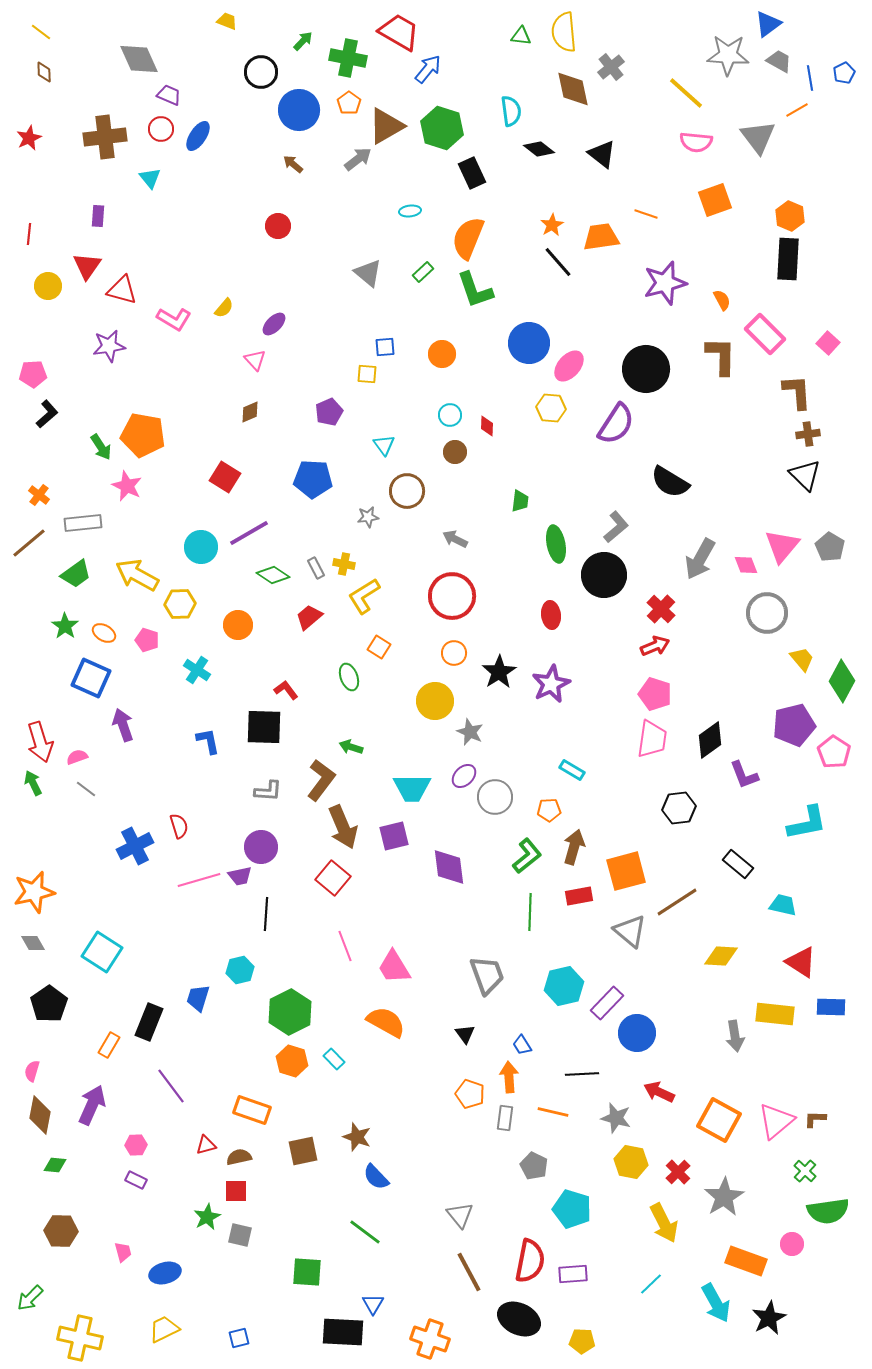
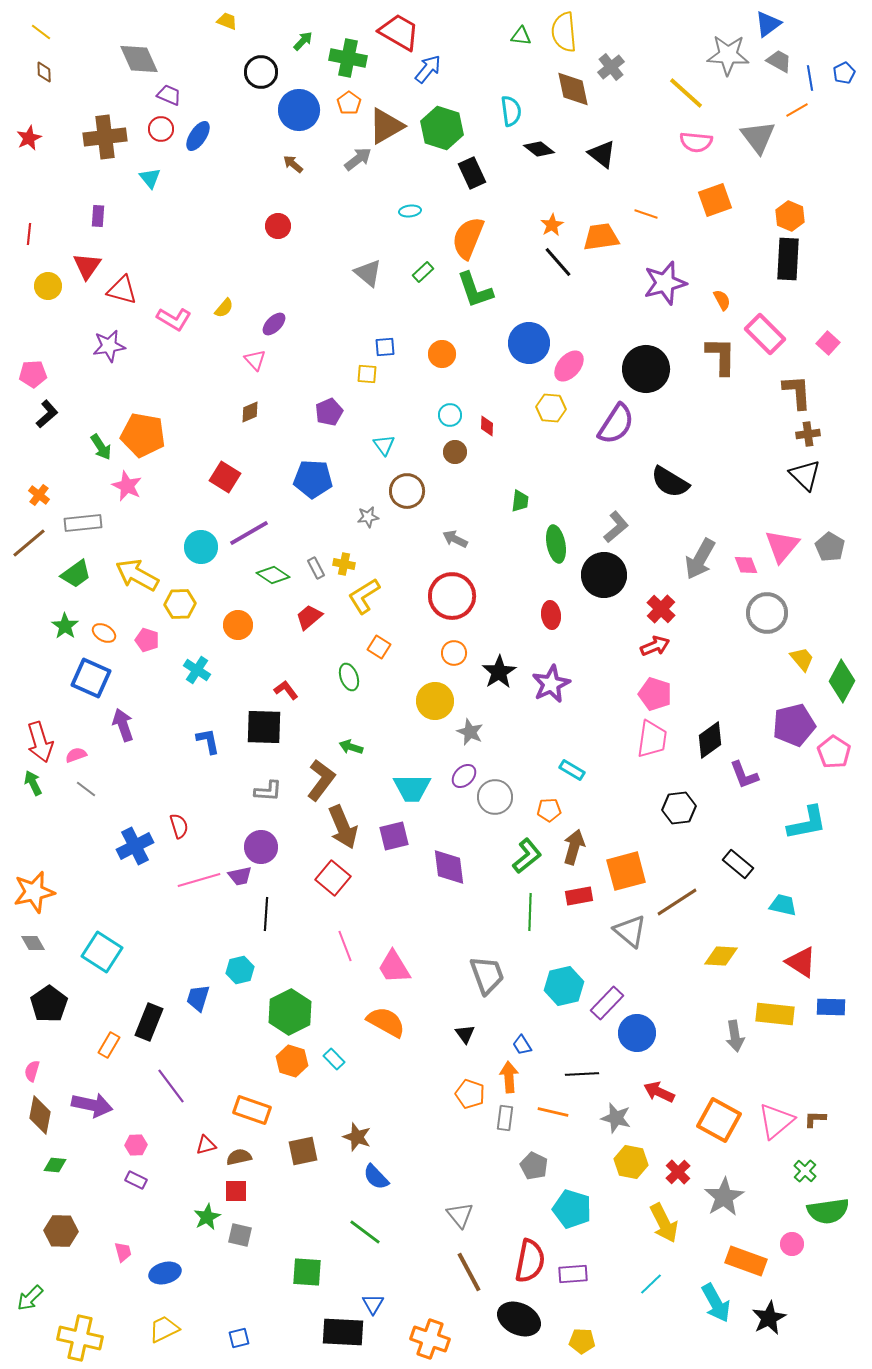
pink semicircle at (77, 757): moved 1 px left, 2 px up
purple arrow at (92, 1105): rotated 78 degrees clockwise
